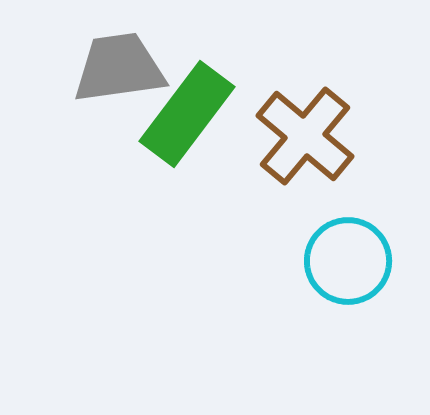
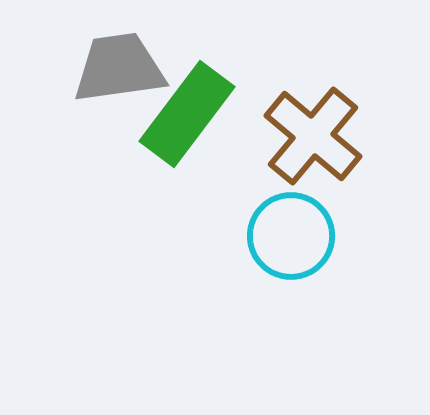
brown cross: moved 8 px right
cyan circle: moved 57 px left, 25 px up
